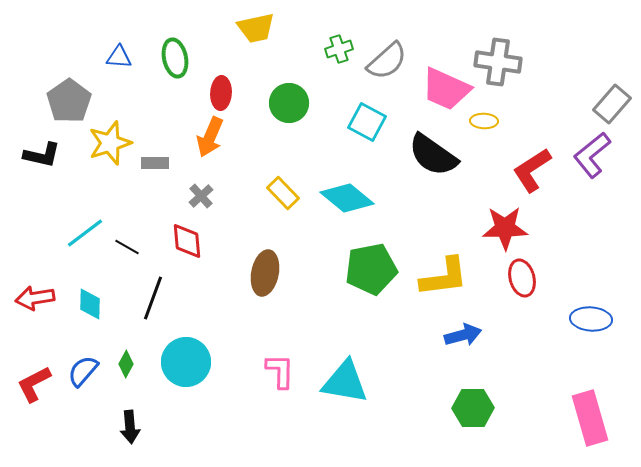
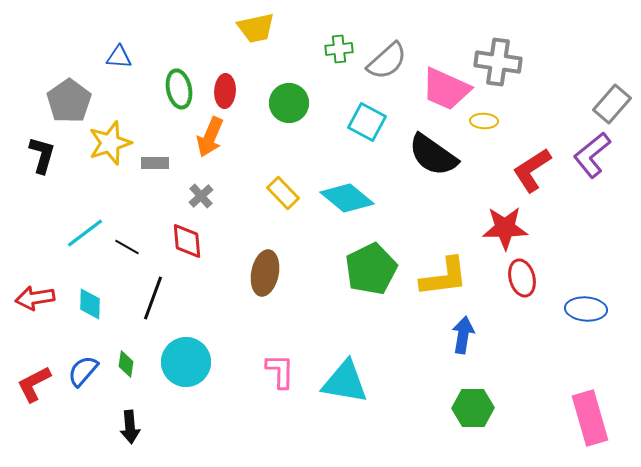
green cross at (339, 49): rotated 12 degrees clockwise
green ellipse at (175, 58): moved 4 px right, 31 px down
red ellipse at (221, 93): moved 4 px right, 2 px up
black L-shape at (42, 155): rotated 87 degrees counterclockwise
green pentagon at (371, 269): rotated 15 degrees counterclockwise
blue ellipse at (591, 319): moved 5 px left, 10 px up
blue arrow at (463, 335): rotated 66 degrees counterclockwise
green diamond at (126, 364): rotated 20 degrees counterclockwise
